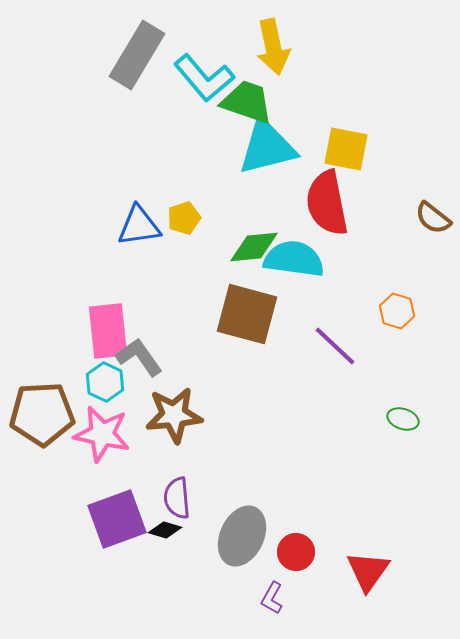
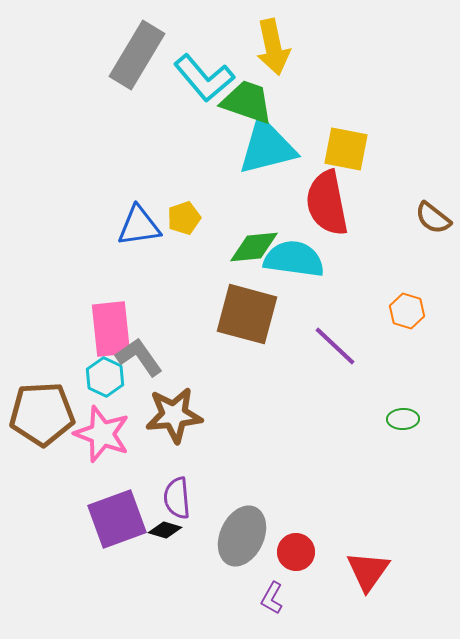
orange hexagon: moved 10 px right
pink rectangle: moved 3 px right, 2 px up
cyan hexagon: moved 5 px up
green ellipse: rotated 20 degrees counterclockwise
pink star: rotated 8 degrees clockwise
